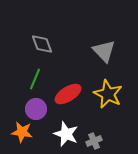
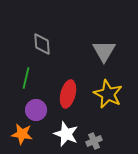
gray diamond: rotated 15 degrees clockwise
gray triangle: rotated 15 degrees clockwise
green line: moved 9 px left, 1 px up; rotated 10 degrees counterclockwise
red ellipse: rotated 44 degrees counterclockwise
purple circle: moved 1 px down
orange star: moved 2 px down
